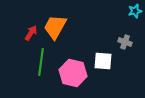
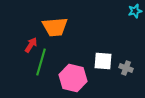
orange trapezoid: rotated 124 degrees counterclockwise
red arrow: moved 12 px down
gray cross: moved 1 px right, 26 px down
green line: rotated 8 degrees clockwise
pink hexagon: moved 5 px down
